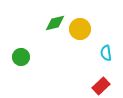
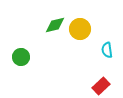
green diamond: moved 2 px down
cyan semicircle: moved 1 px right, 3 px up
